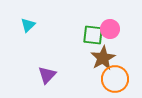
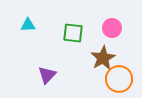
cyan triangle: rotated 42 degrees clockwise
pink circle: moved 2 px right, 1 px up
green square: moved 20 px left, 2 px up
orange circle: moved 4 px right
